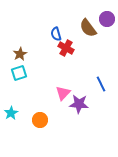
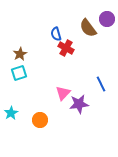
purple star: rotated 12 degrees counterclockwise
